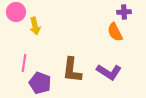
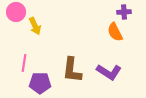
yellow arrow: rotated 12 degrees counterclockwise
purple pentagon: rotated 20 degrees counterclockwise
